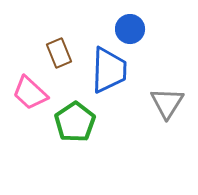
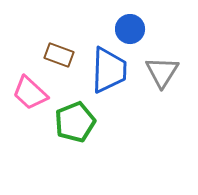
brown rectangle: moved 2 px down; rotated 48 degrees counterclockwise
gray triangle: moved 5 px left, 31 px up
green pentagon: rotated 12 degrees clockwise
